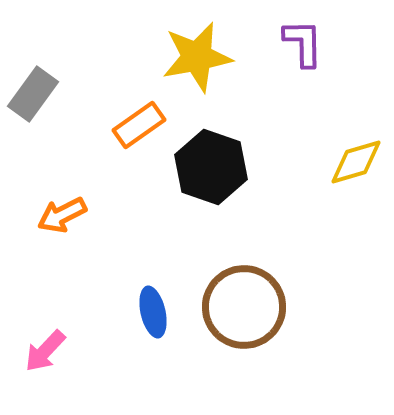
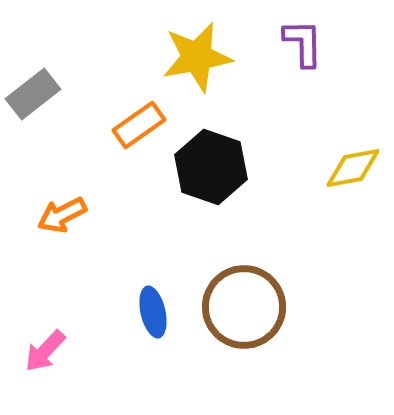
gray rectangle: rotated 16 degrees clockwise
yellow diamond: moved 3 px left, 6 px down; rotated 6 degrees clockwise
